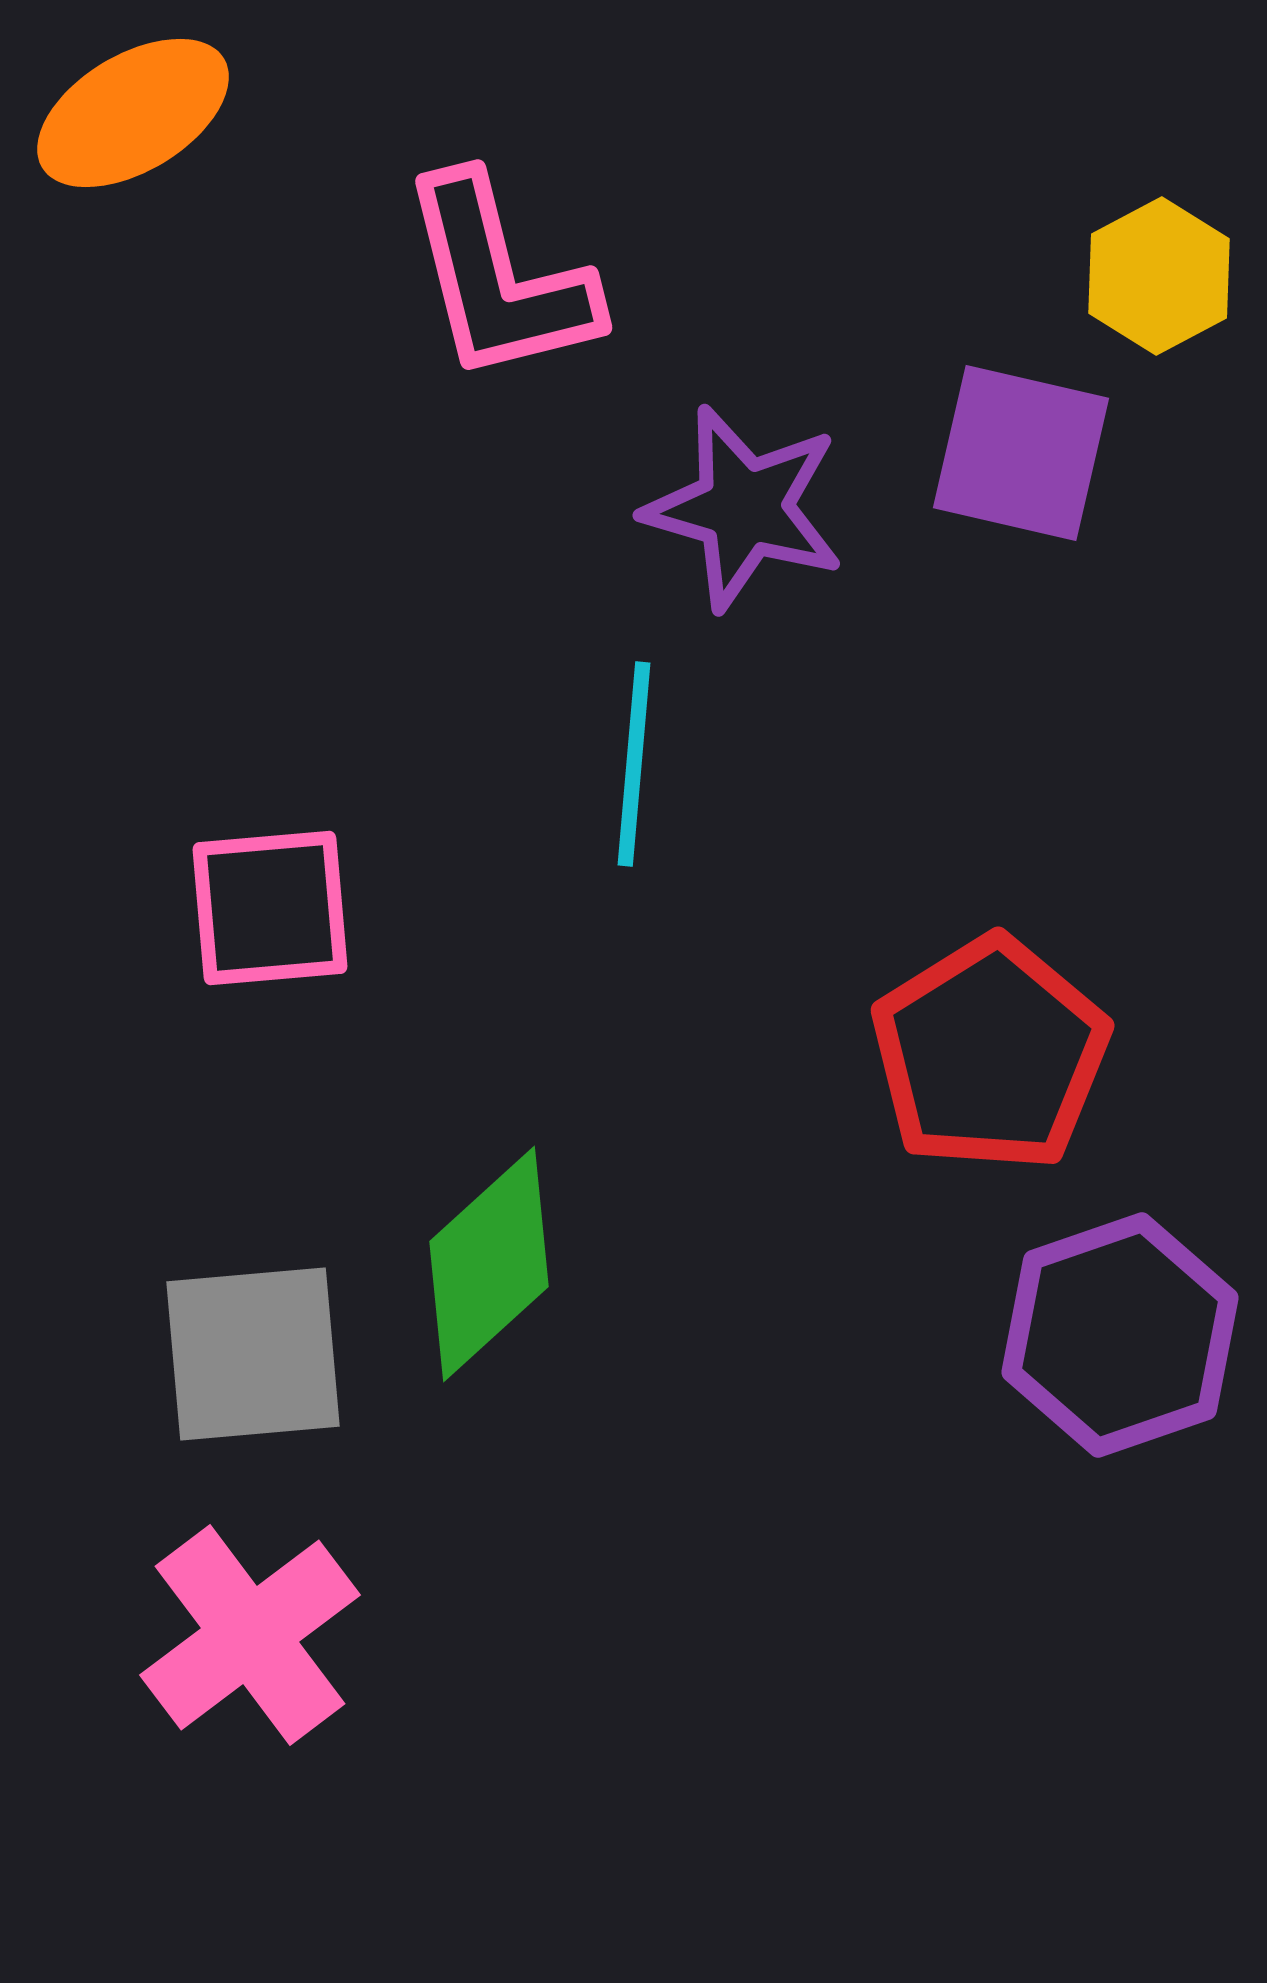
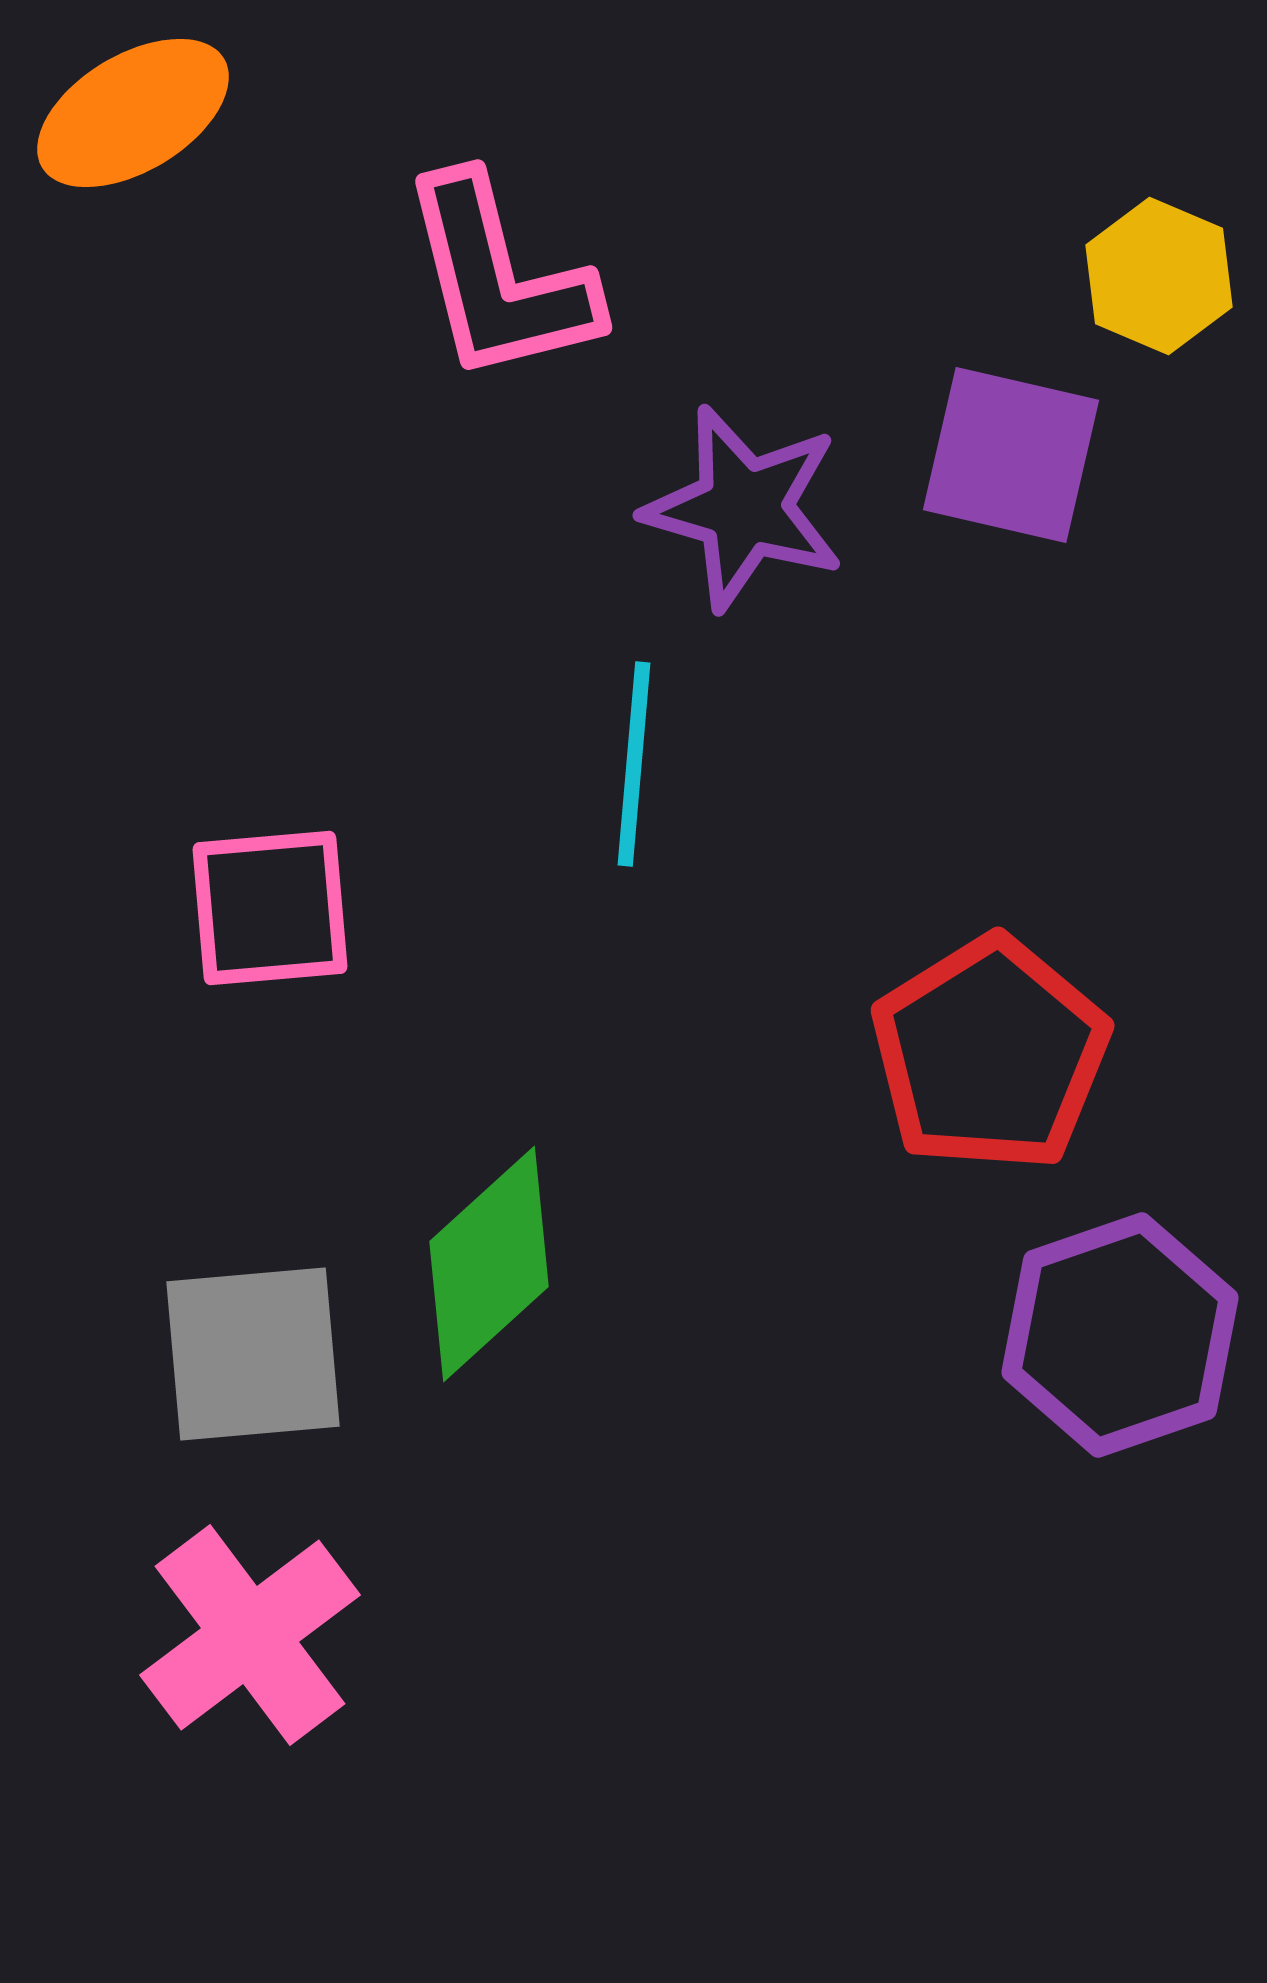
yellow hexagon: rotated 9 degrees counterclockwise
purple square: moved 10 px left, 2 px down
